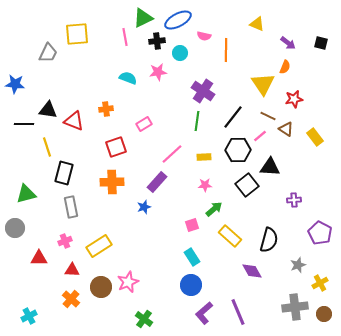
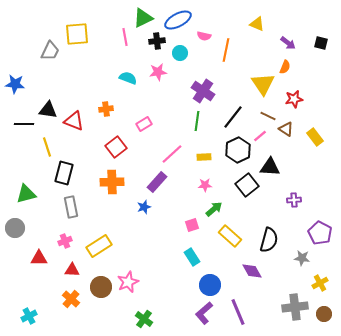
orange line at (226, 50): rotated 10 degrees clockwise
gray trapezoid at (48, 53): moved 2 px right, 2 px up
red square at (116, 147): rotated 20 degrees counterclockwise
black hexagon at (238, 150): rotated 25 degrees counterclockwise
gray star at (298, 265): moved 4 px right, 7 px up; rotated 28 degrees clockwise
blue circle at (191, 285): moved 19 px right
